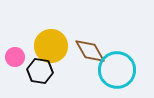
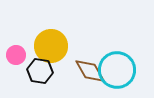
brown diamond: moved 20 px down
pink circle: moved 1 px right, 2 px up
